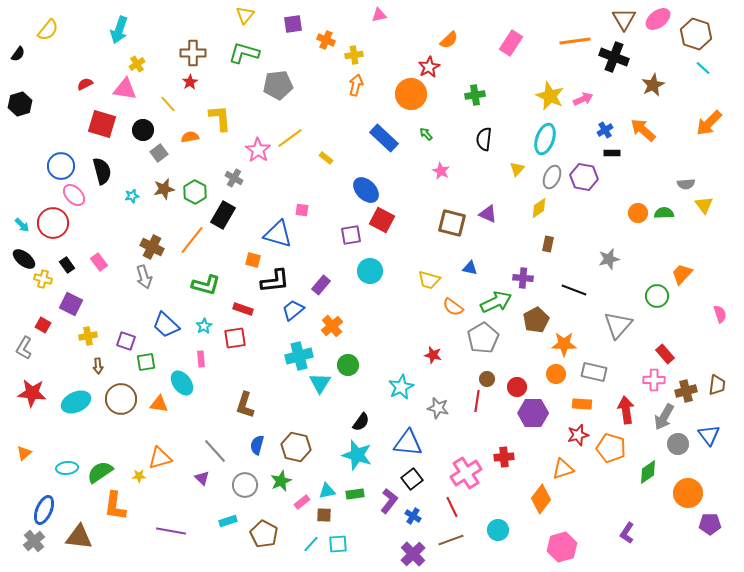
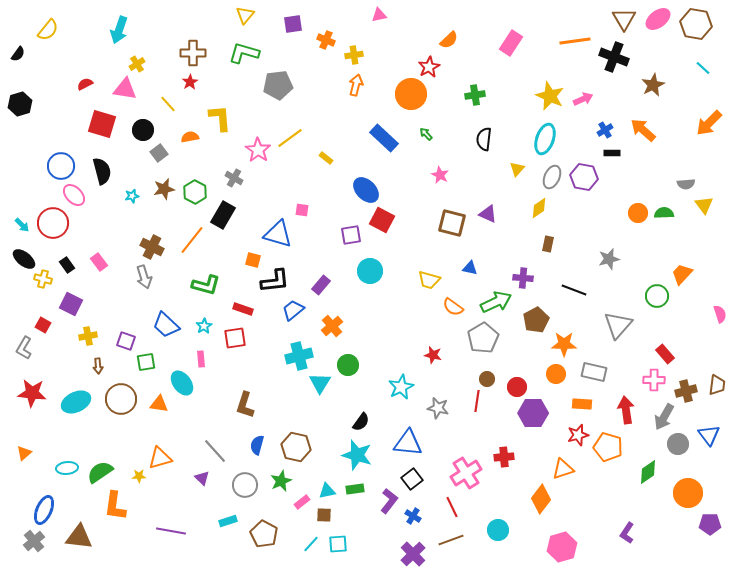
brown hexagon at (696, 34): moved 10 px up; rotated 8 degrees counterclockwise
pink star at (441, 171): moved 1 px left, 4 px down
orange pentagon at (611, 448): moved 3 px left, 1 px up
green rectangle at (355, 494): moved 5 px up
